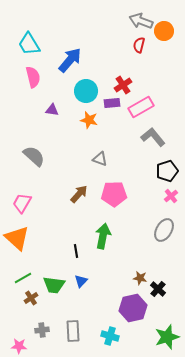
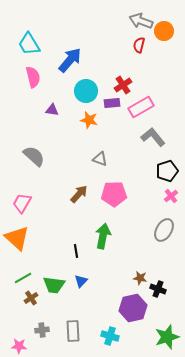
black cross: rotated 21 degrees counterclockwise
